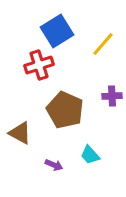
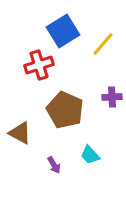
blue square: moved 6 px right
purple cross: moved 1 px down
purple arrow: rotated 36 degrees clockwise
